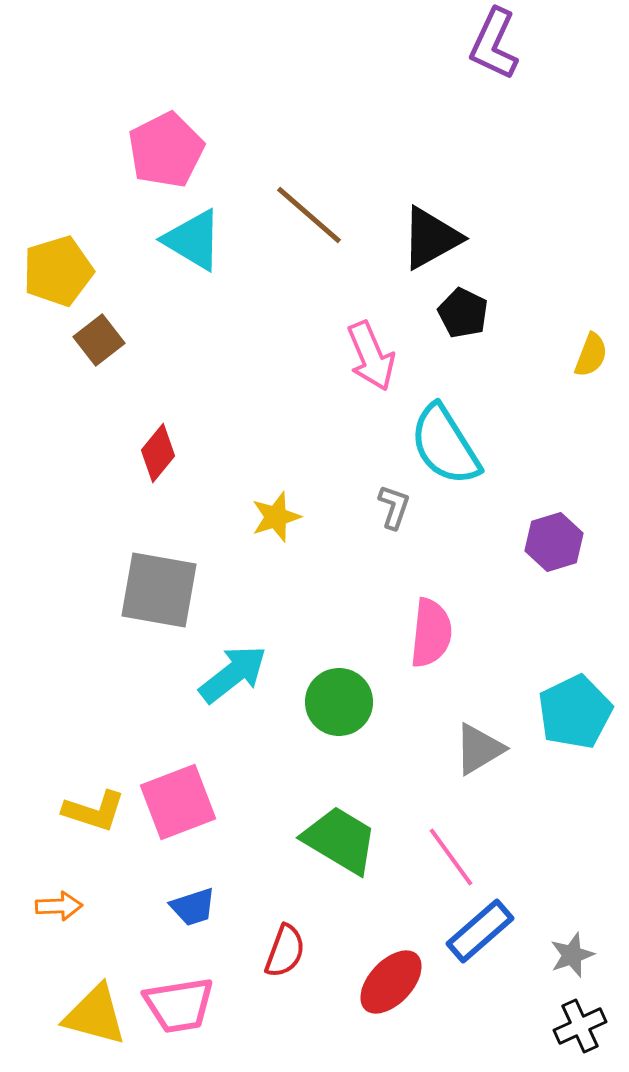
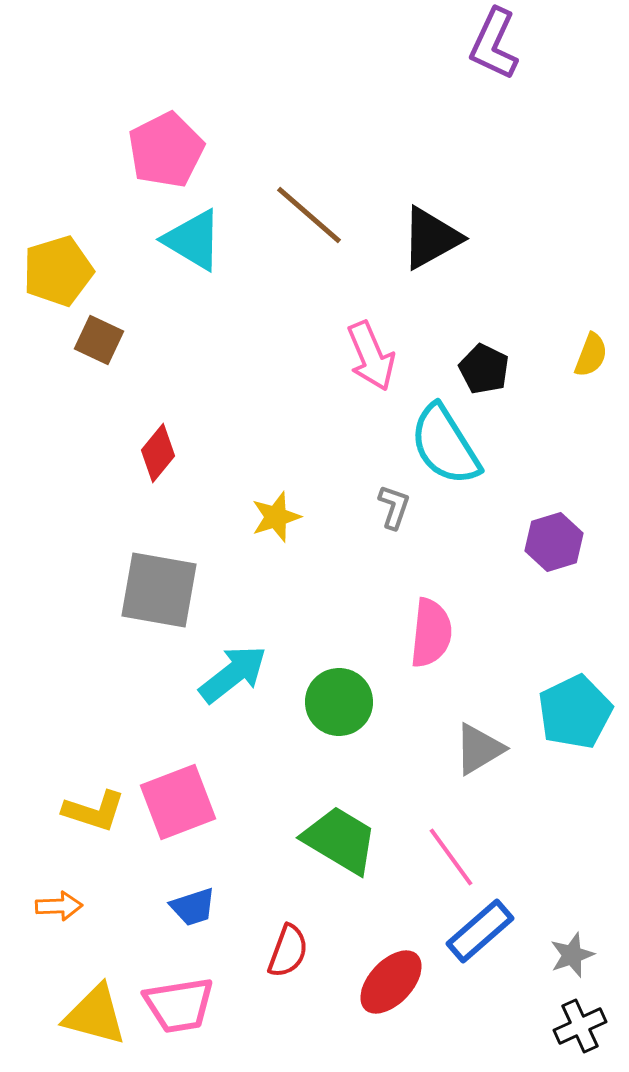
black pentagon: moved 21 px right, 56 px down
brown square: rotated 27 degrees counterclockwise
red semicircle: moved 3 px right
